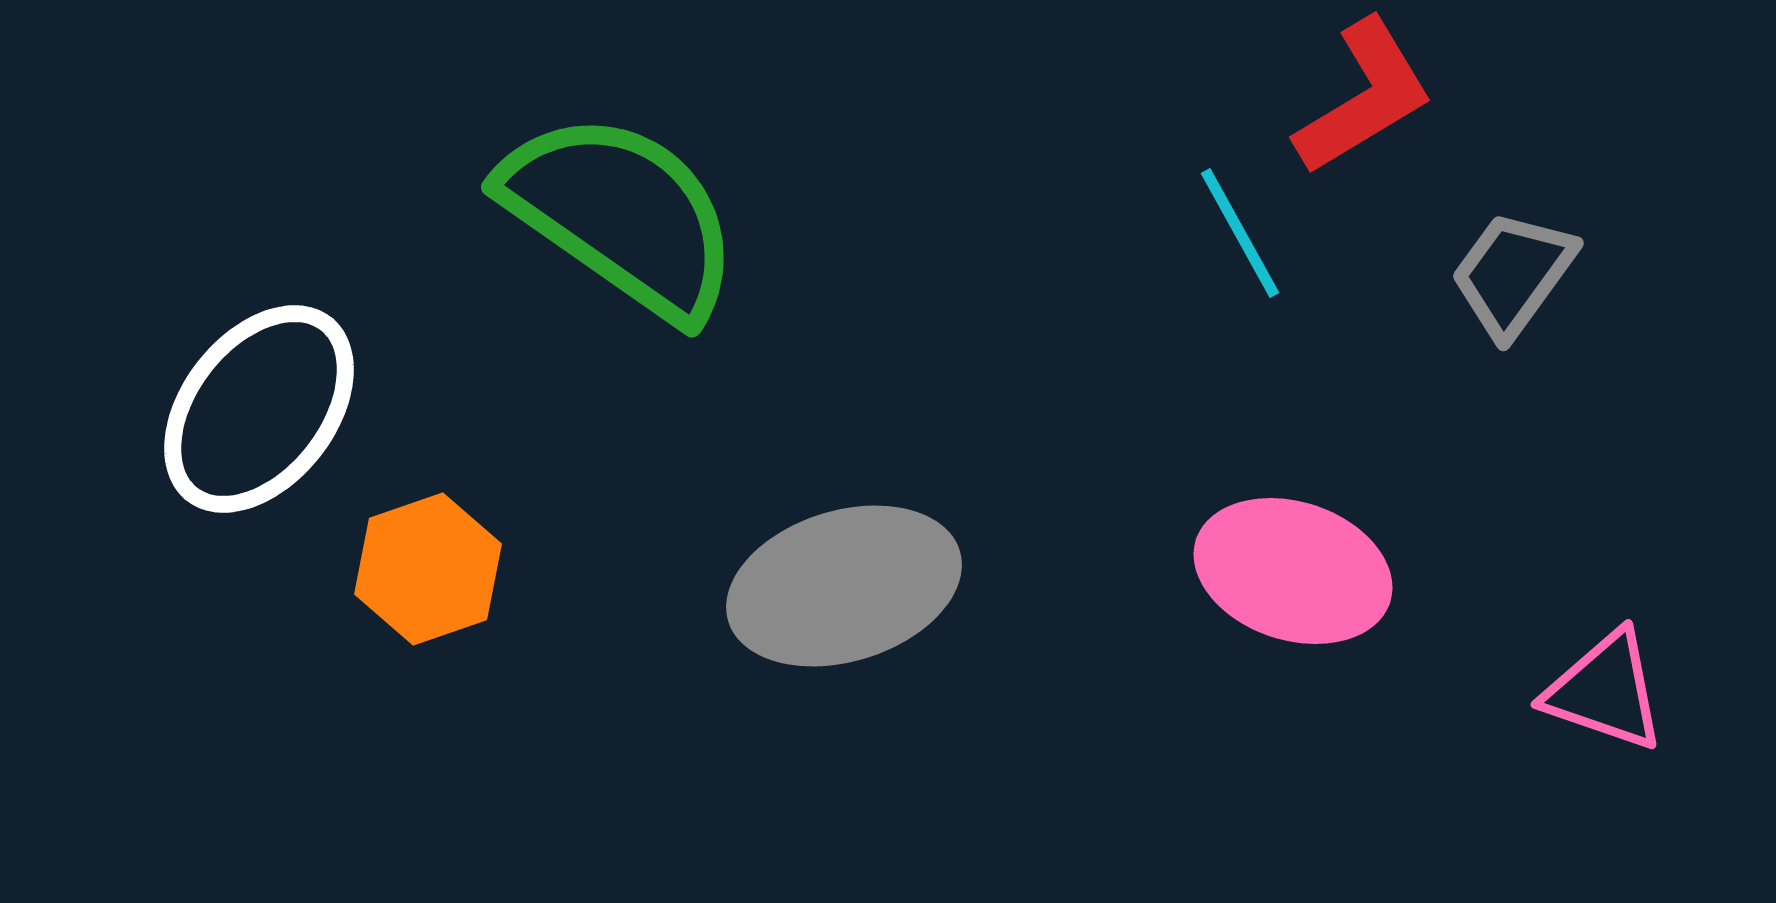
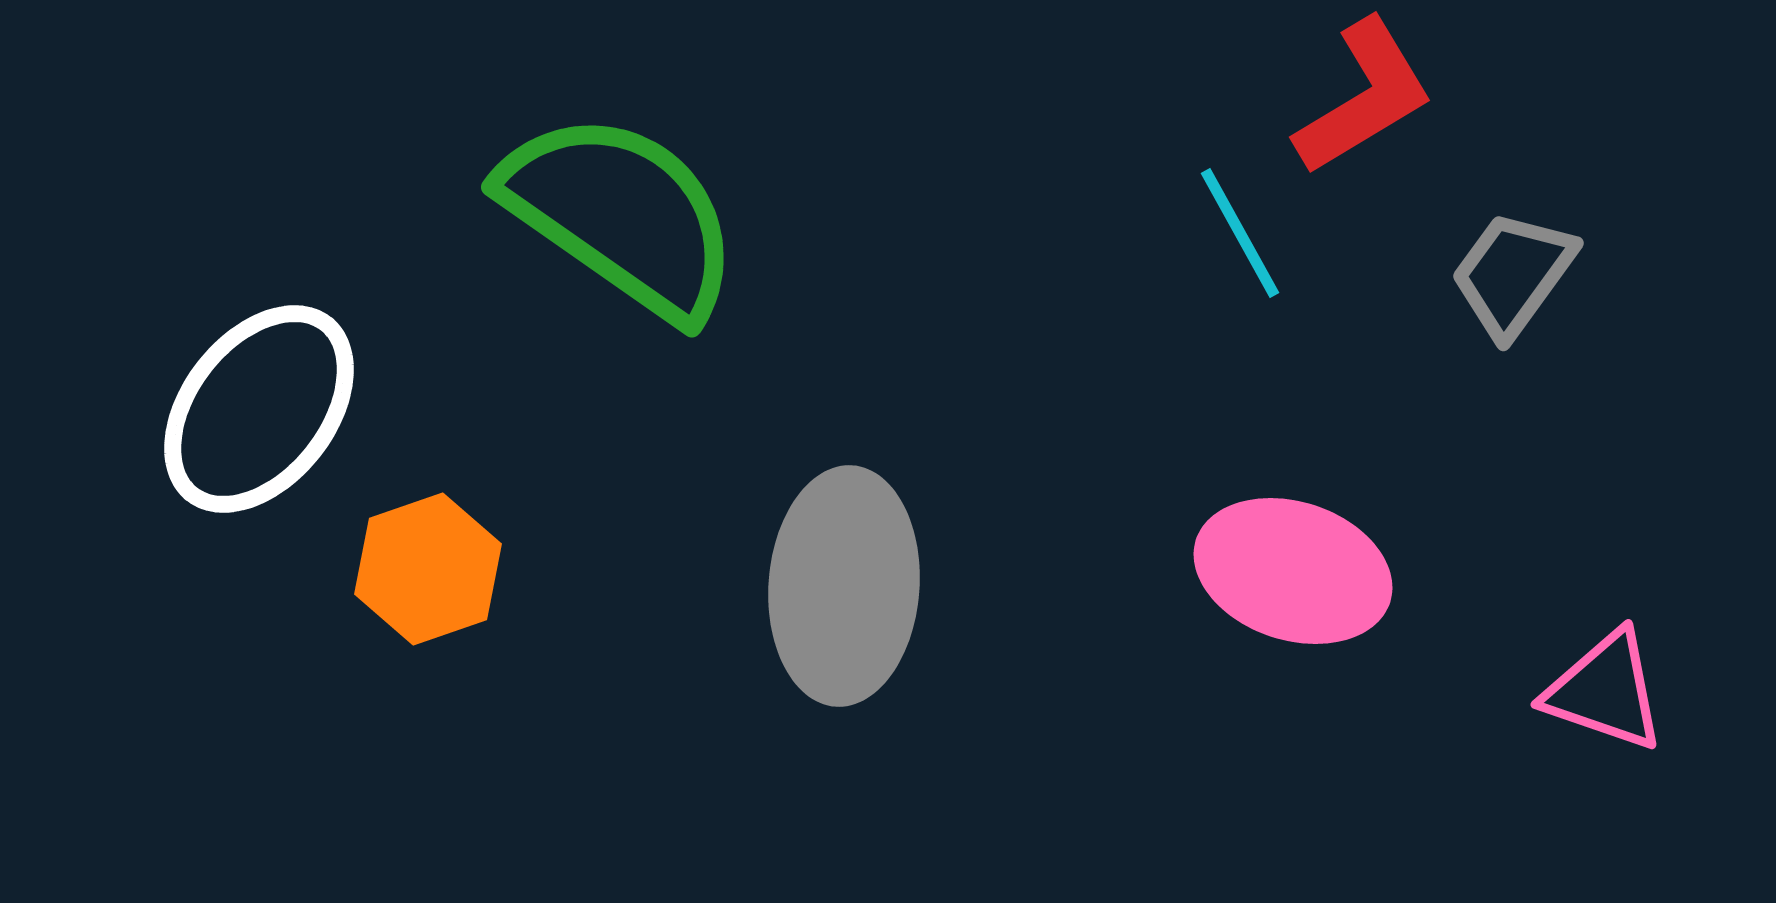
gray ellipse: rotated 69 degrees counterclockwise
